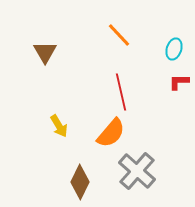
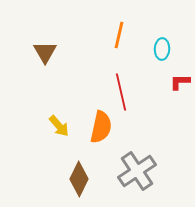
orange line: rotated 56 degrees clockwise
cyan ellipse: moved 12 px left; rotated 15 degrees counterclockwise
red L-shape: moved 1 px right
yellow arrow: rotated 10 degrees counterclockwise
orange semicircle: moved 10 px left, 6 px up; rotated 28 degrees counterclockwise
gray cross: rotated 15 degrees clockwise
brown diamond: moved 1 px left, 3 px up
